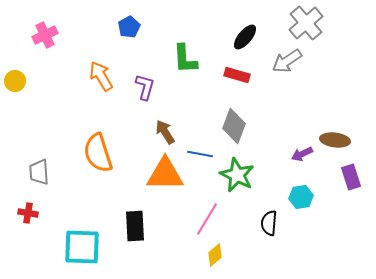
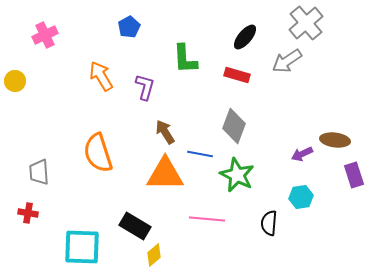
purple rectangle: moved 3 px right, 2 px up
pink line: rotated 64 degrees clockwise
black rectangle: rotated 56 degrees counterclockwise
yellow diamond: moved 61 px left
